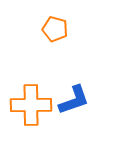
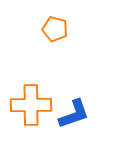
blue L-shape: moved 14 px down
